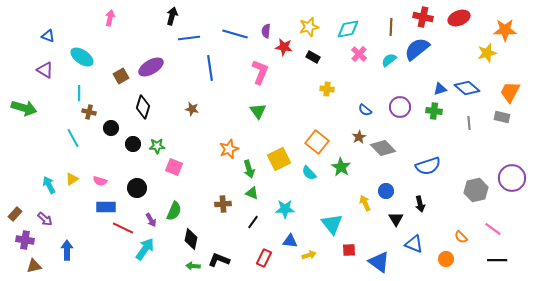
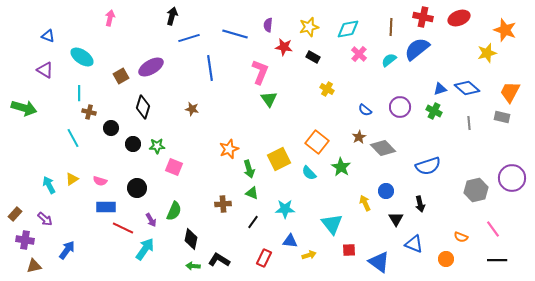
orange star at (505, 30): rotated 20 degrees clockwise
purple semicircle at (266, 31): moved 2 px right, 6 px up
blue line at (189, 38): rotated 10 degrees counterclockwise
yellow cross at (327, 89): rotated 24 degrees clockwise
green triangle at (258, 111): moved 11 px right, 12 px up
green cross at (434, 111): rotated 21 degrees clockwise
pink line at (493, 229): rotated 18 degrees clockwise
orange semicircle at (461, 237): rotated 24 degrees counterclockwise
blue arrow at (67, 250): rotated 36 degrees clockwise
black L-shape at (219, 260): rotated 10 degrees clockwise
